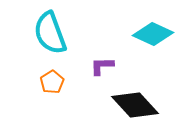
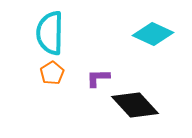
cyan semicircle: rotated 21 degrees clockwise
purple L-shape: moved 4 px left, 12 px down
orange pentagon: moved 9 px up
